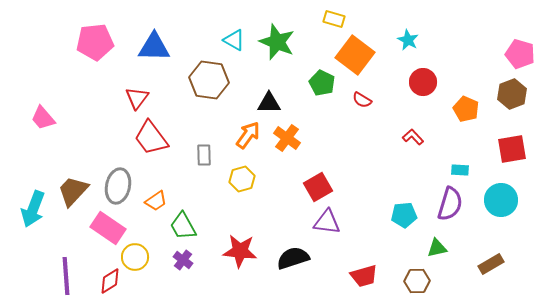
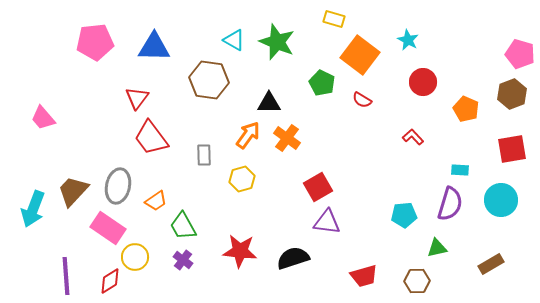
orange square at (355, 55): moved 5 px right
